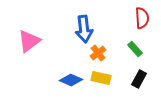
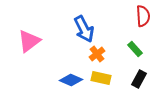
red semicircle: moved 1 px right, 2 px up
blue arrow: rotated 20 degrees counterclockwise
orange cross: moved 1 px left, 1 px down
